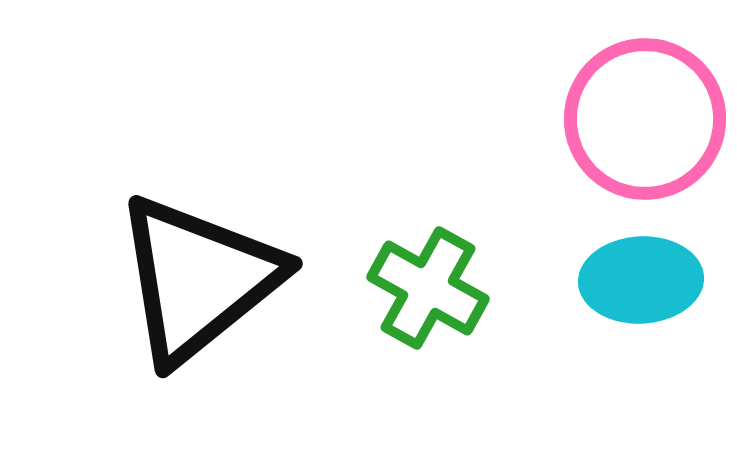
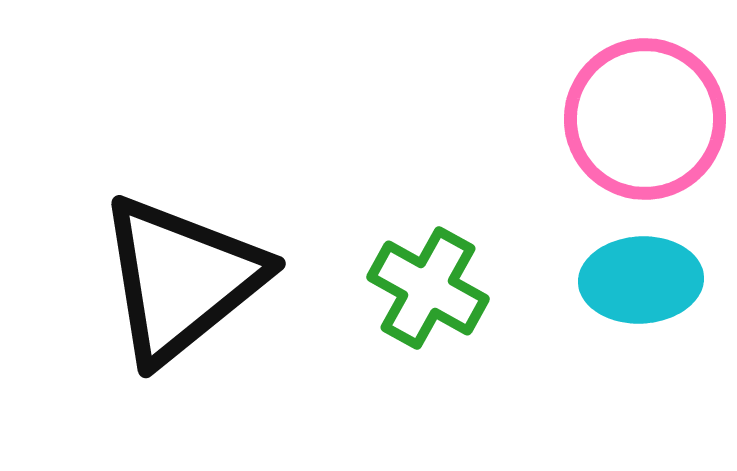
black triangle: moved 17 px left
